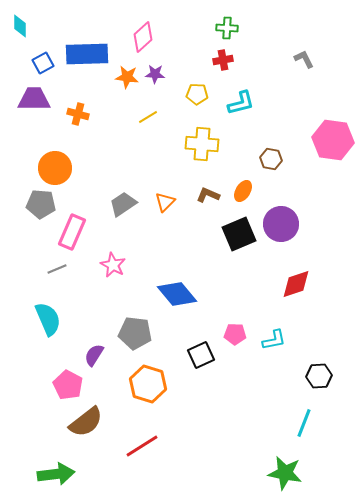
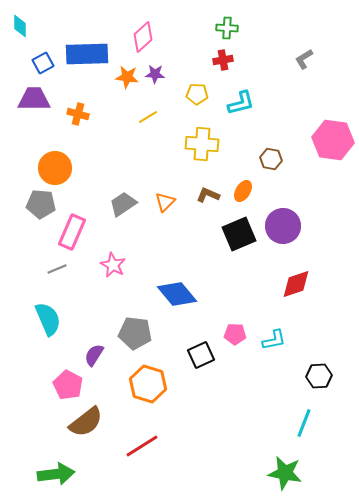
gray L-shape at (304, 59): rotated 95 degrees counterclockwise
purple circle at (281, 224): moved 2 px right, 2 px down
